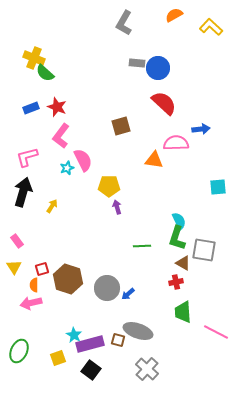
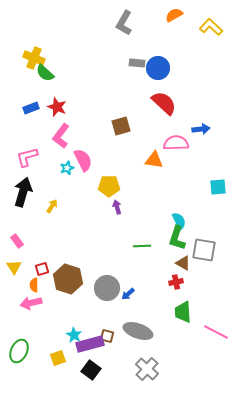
brown square at (118, 340): moved 11 px left, 4 px up
